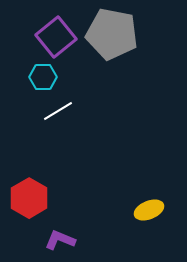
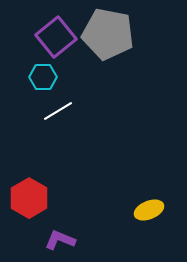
gray pentagon: moved 4 px left
